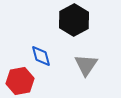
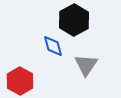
blue diamond: moved 12 px right, 10 px up
red hexagon: rotated 20 degrees counterclockwise
